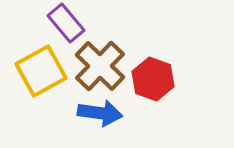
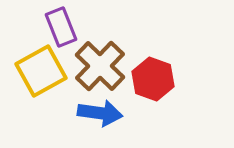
purple rectangle: moved 5 px left, 4 px down; rotated 18 degrees clockwise
